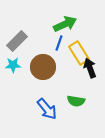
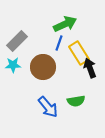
green semicircle: rotated 18 degrees counterclockwise
blue arrow: moved 1 px right, 2 px up
